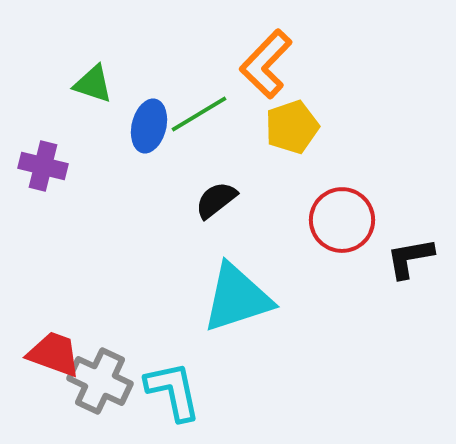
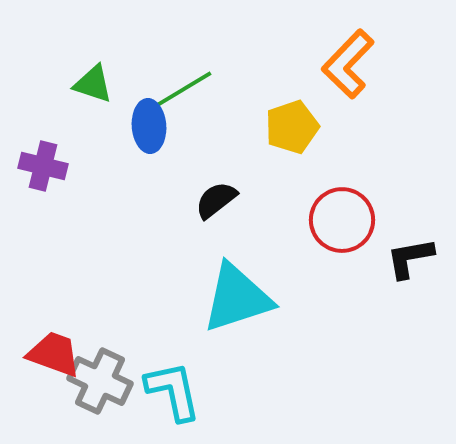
orange L-shape: moved 82 px right
green line: moved 15 px left, 25 px up
blue ellipse: rotated 18 degrees counterclockwise
